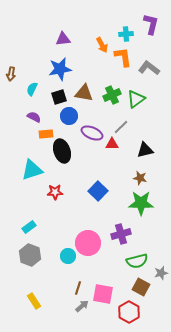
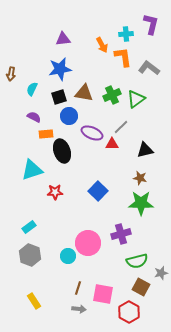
gray arrow: moved 3 px left, 3 px down; rotated 48 degrees clockwise
